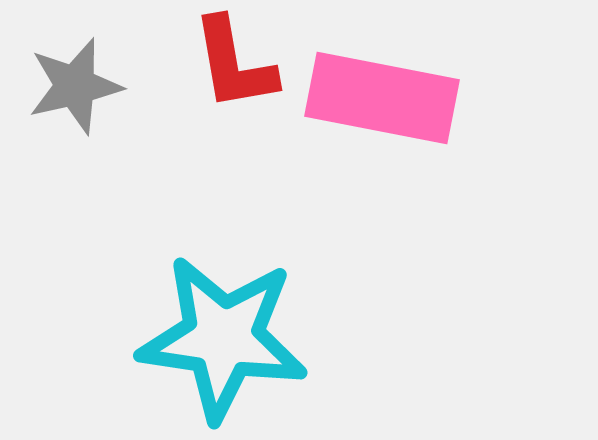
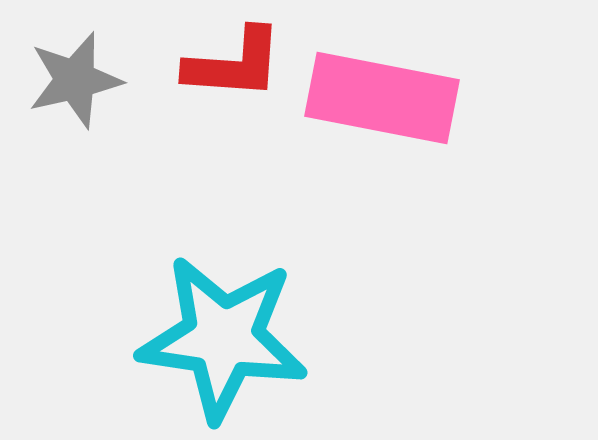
red L-shape: rotated 76 degrees counterclockwise
gray star: moved 6 px up
